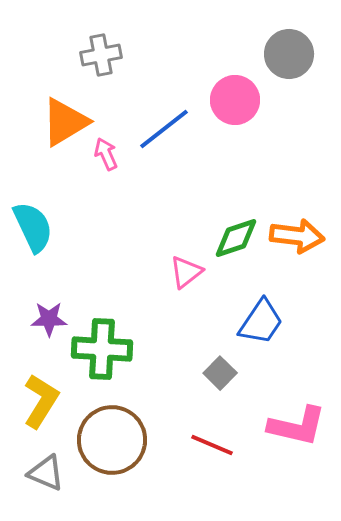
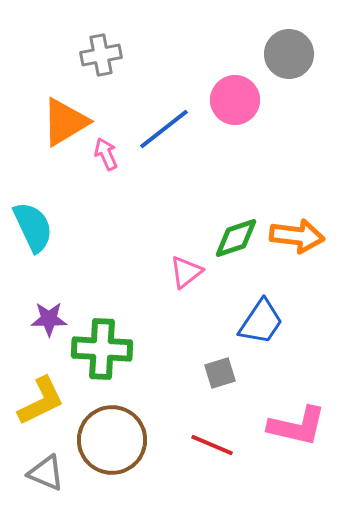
gray square: rotated 28 degrees clockwise
yellow L-shape: rotated 32 degrees clockwise
